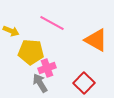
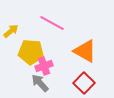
yellow arrow: rotated 63 degrees counterclockwise
orange triangle: moved 11 px left, 11 px down
pink cross: moved 3 px left, 2 px up
gray arrow: rotated 12 degrees counterclockwise
